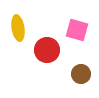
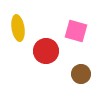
pink square: moved 1 px left, 1 px down
red circle: moved 1 px left, 1 px down
